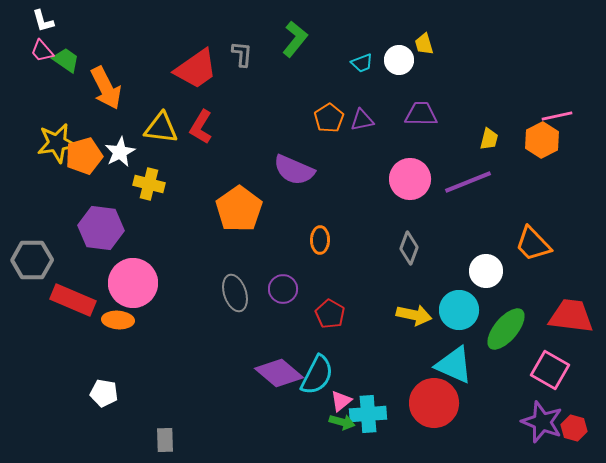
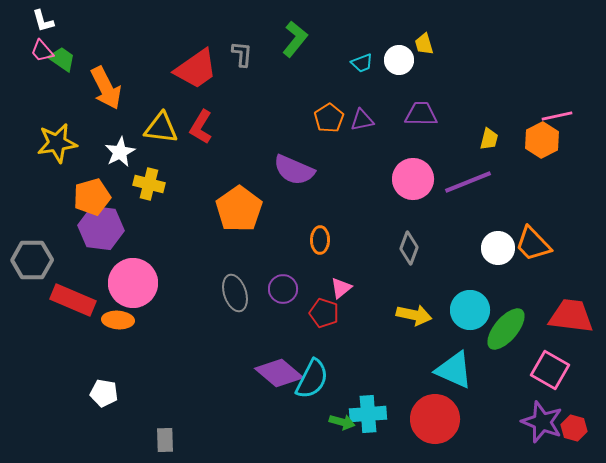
green trapezoid at (66, 60): moved 4 px left, 1 px up
orange pentagon at (84, 156): moved 8 px right, 41 px down
pink circle at (410, 179): moved 3 px right
white circle at (486, 271): moved 12 px right, 23 px up
cyan circle at (459, 310): moved 11 px right
red pentagon at (330, 314): moved 6 px left, 1 px up; rotated 12 degrees counterclockwise
cyan triangle at (454, 365): moved 5 px down
cyan semicircle at (317, 375): moved 5 px left, 4 px down
pink triangle at (341, 401): moved 113 px up
red circle at (434, 403): moved 1 px right, 16 px down
